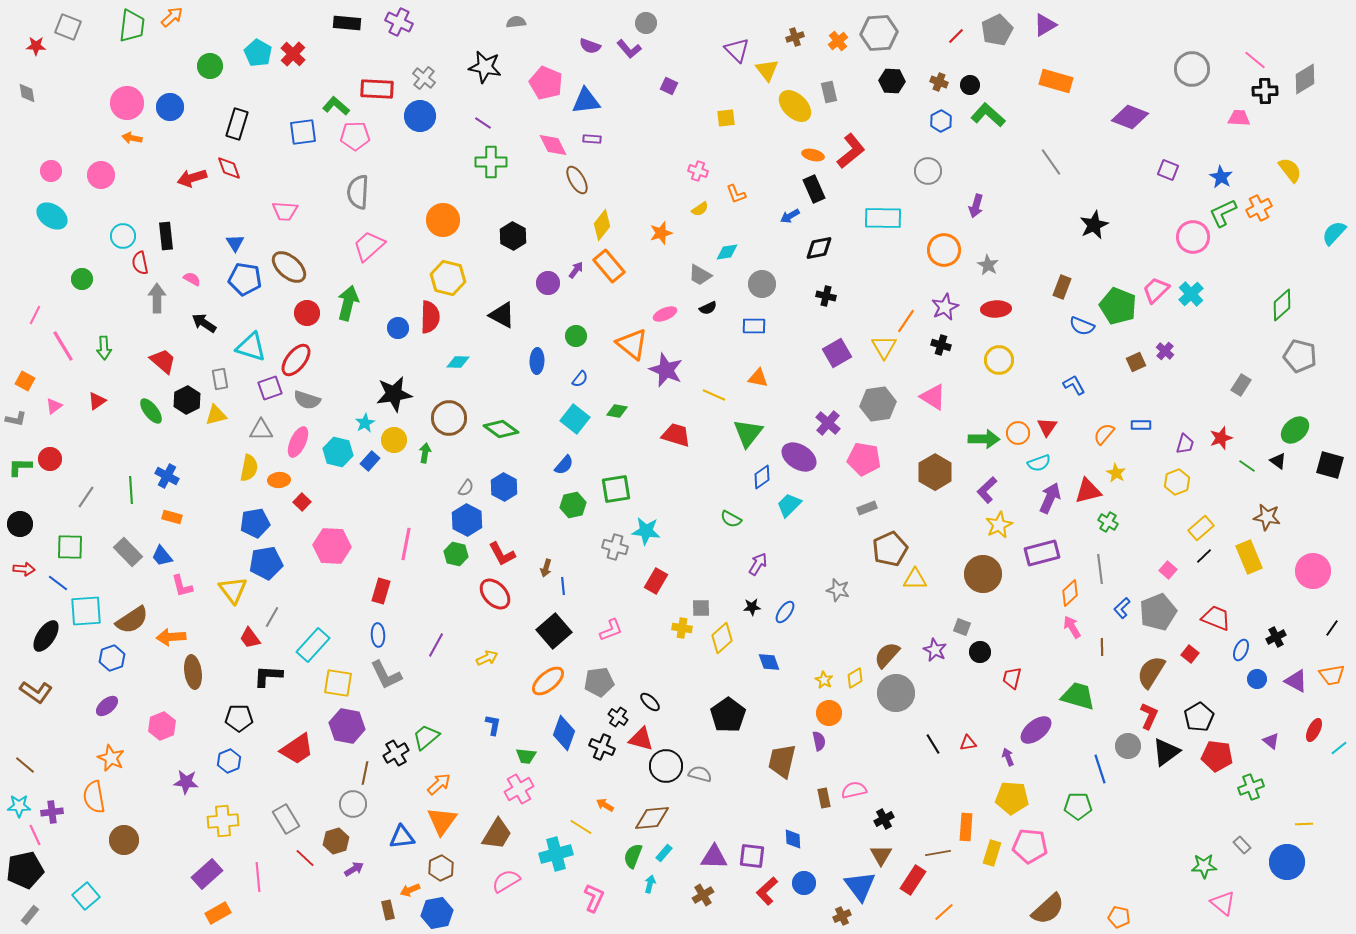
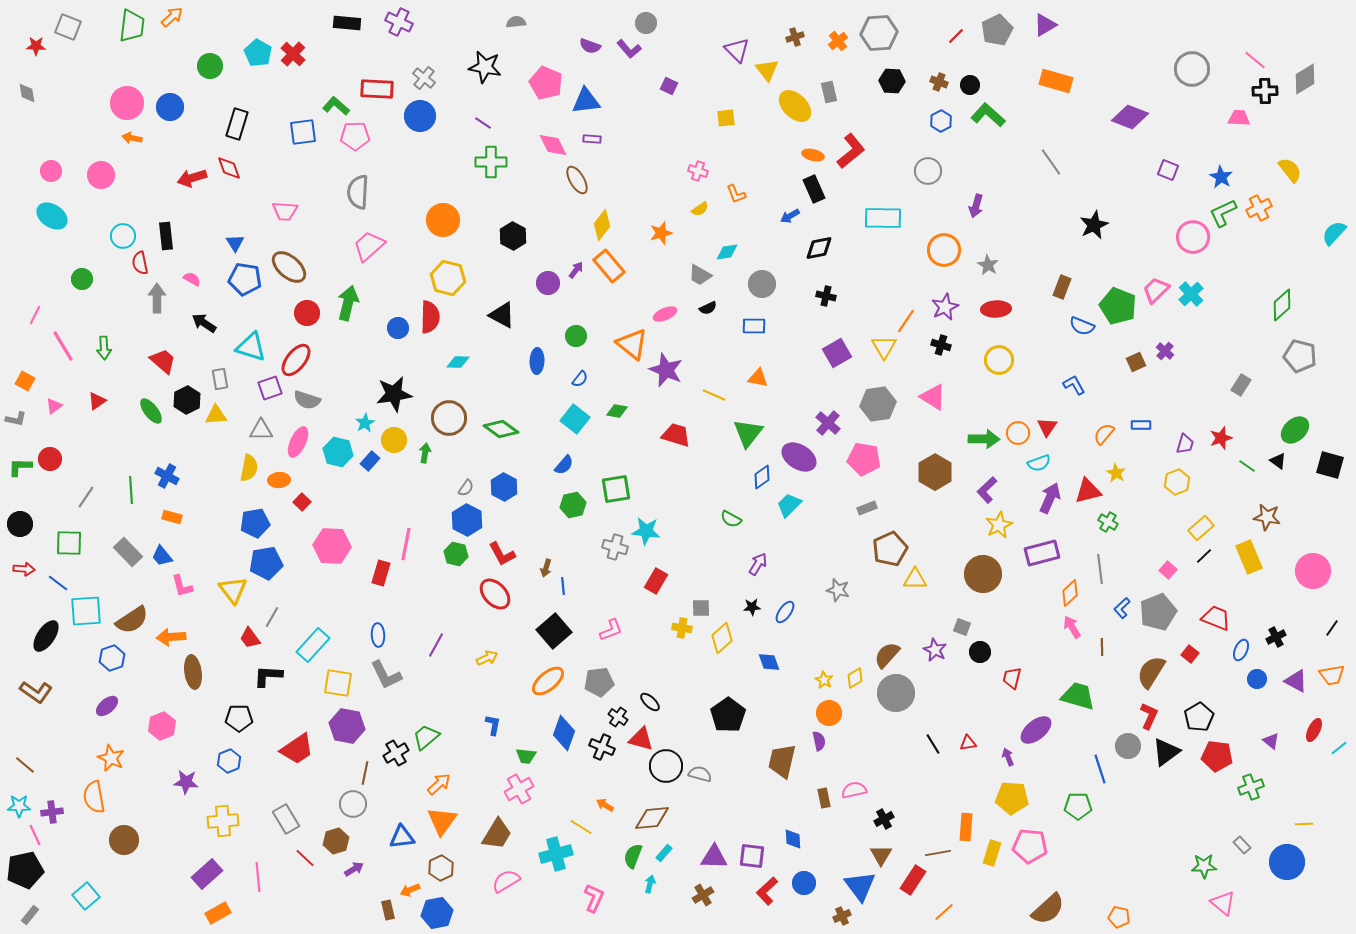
yellow triangle at (216, 415): rotated 10 degrees clockwise
green square at (70, 547): moved 1 px left, 4 px up
red rectangle at (381, 591): moved 18 px up
